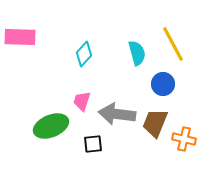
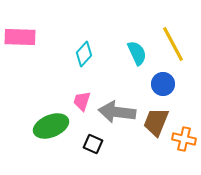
cyan semicircle: rotated 10 degrees counterclockwise
gray arrow: moved 2 px up
brown trapezoid: moved 1 px right, 1 px up
black square: rotated 30 degrees clockwise
